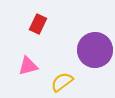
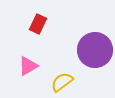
pink triangle: rotated 15 degrees counterclockwise
